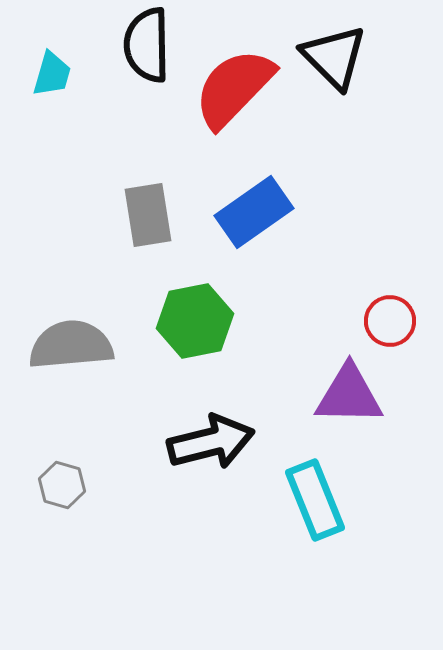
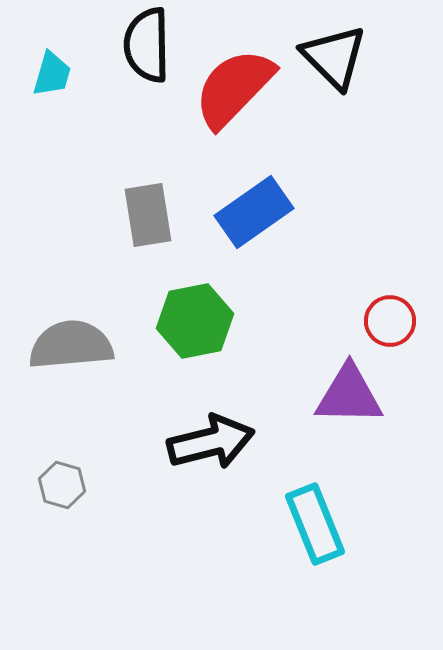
cyan rectangle: moved 24 px down
